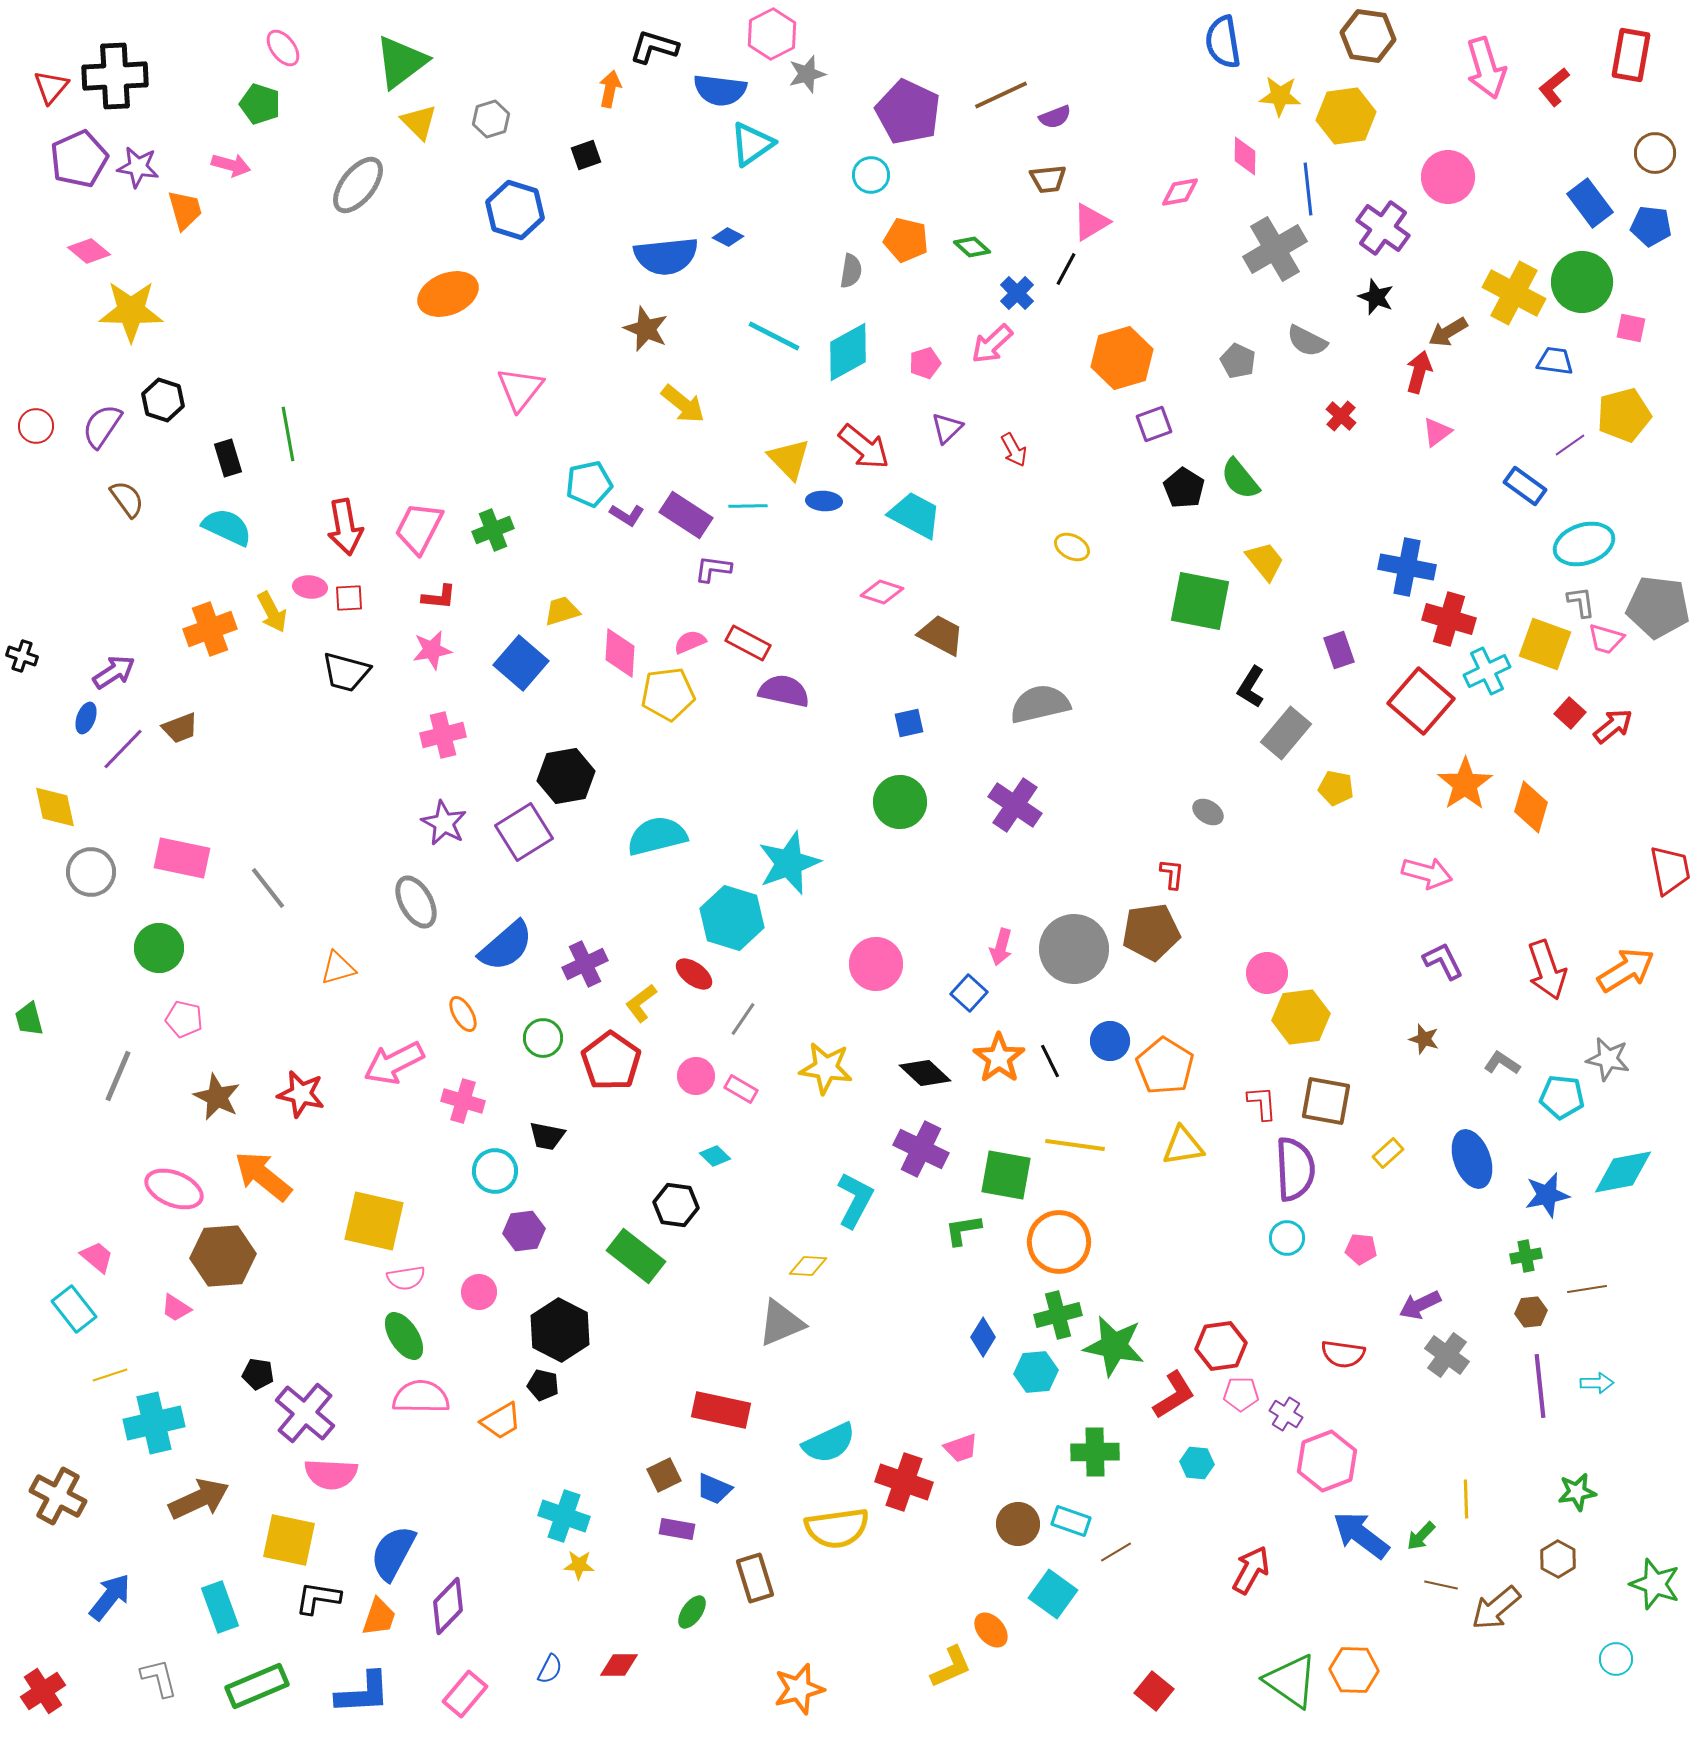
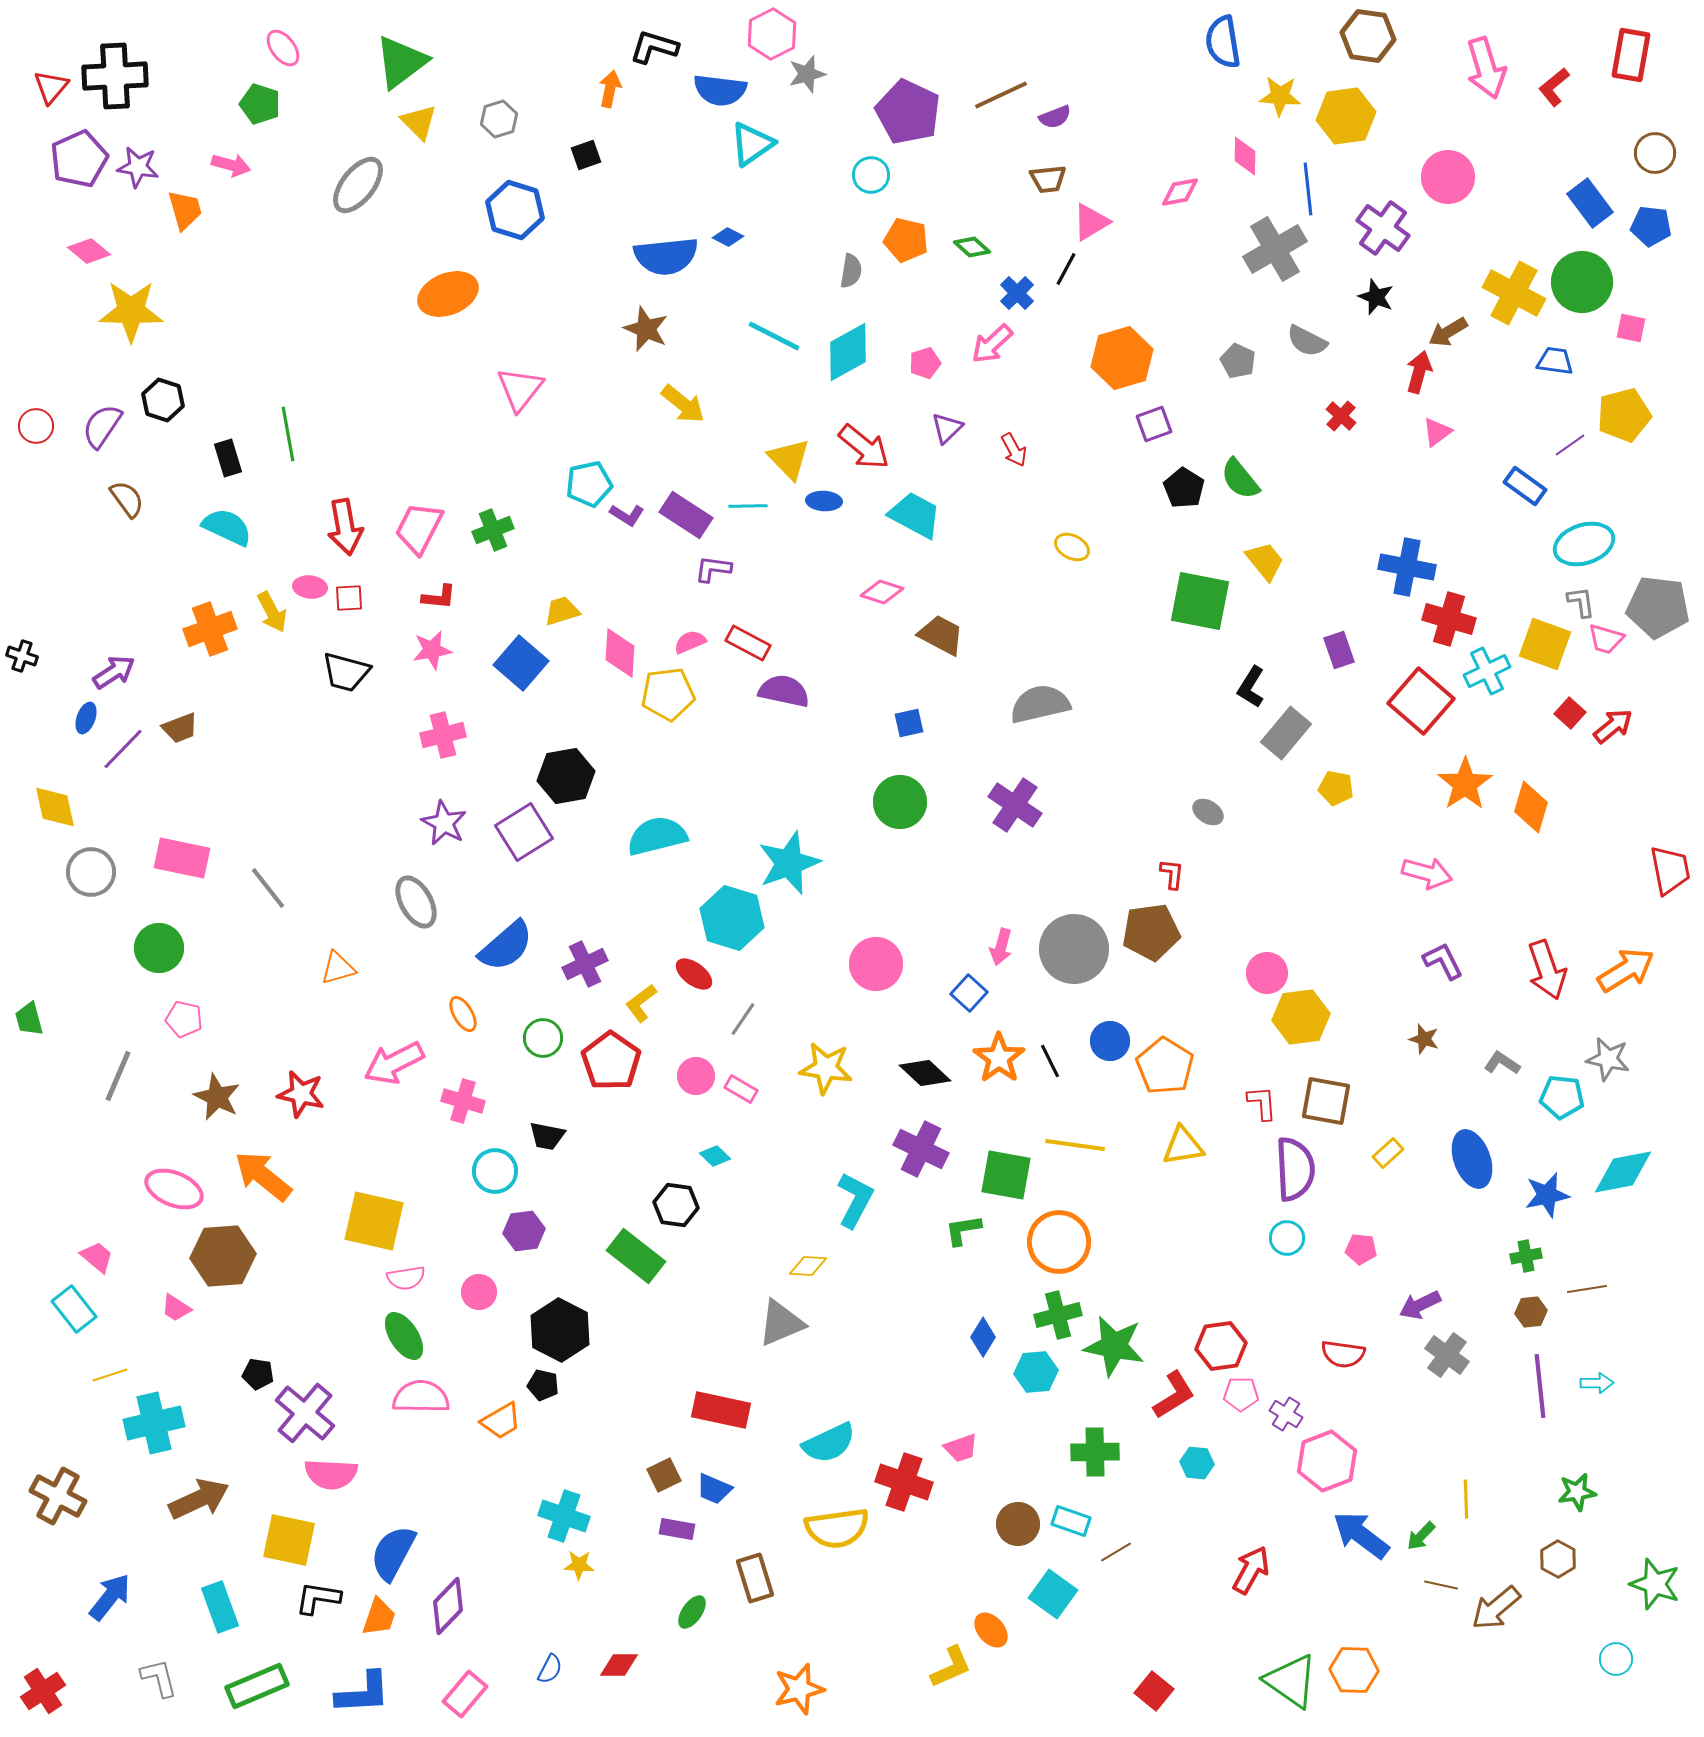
gray hexagon at (491, 119): moved 8 px right
